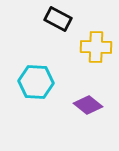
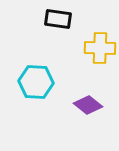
black rectangle: rotated 20 degrees counterclockwise
yellow cross: moved 4 px right, 1 px down
